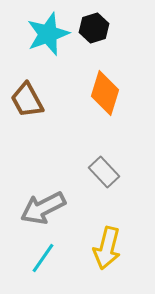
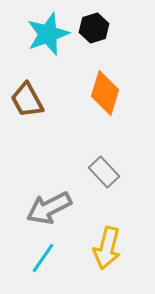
gray arrow: moved 6 px right
